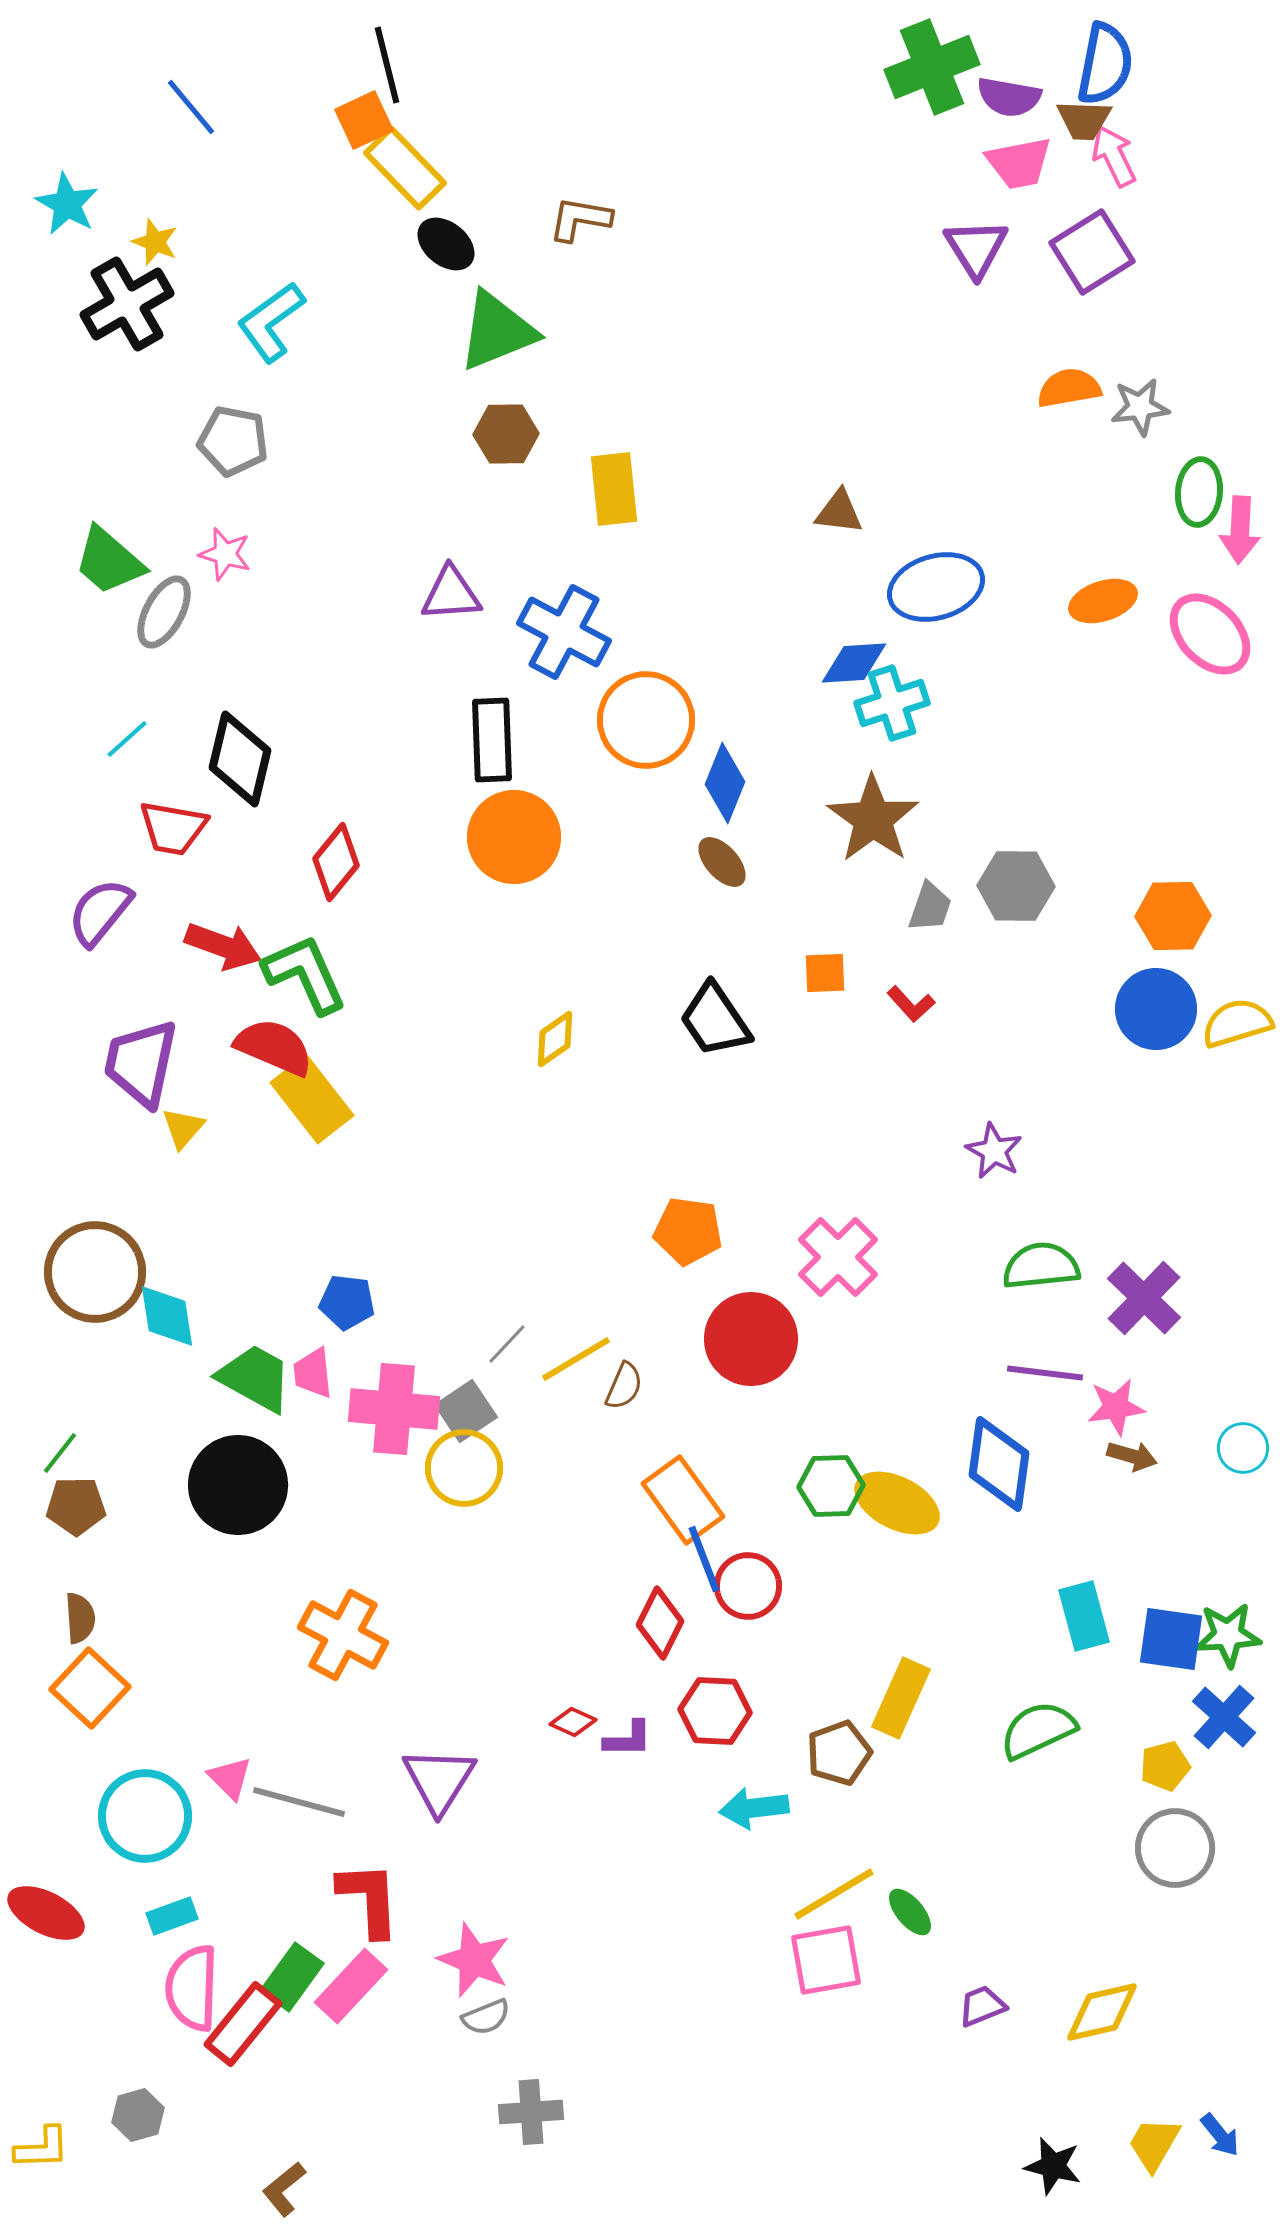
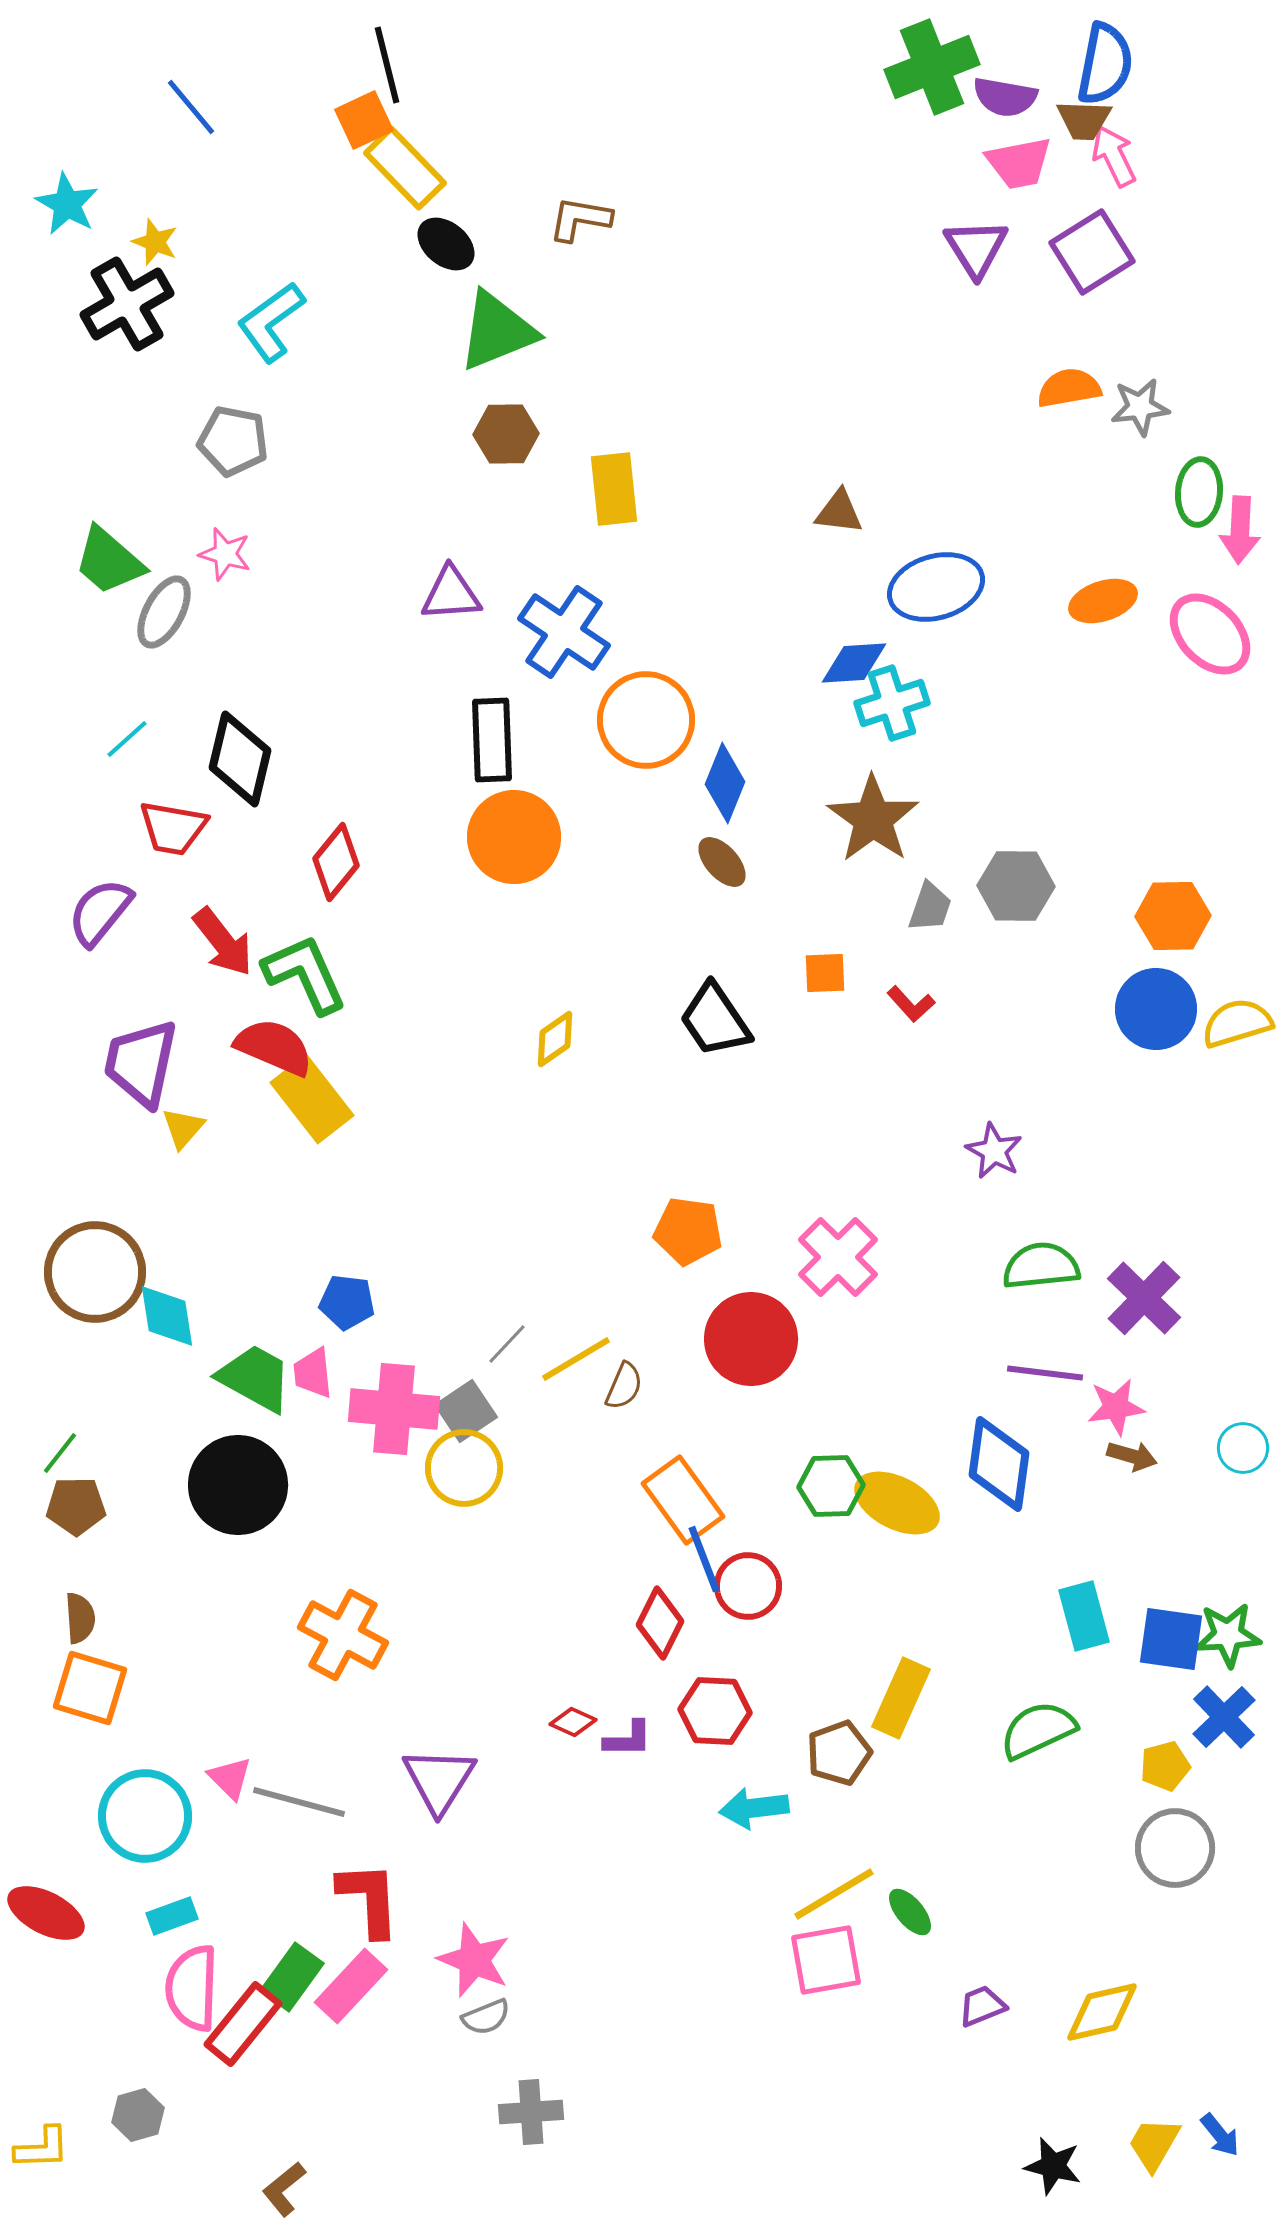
purple semicircle at (1009, 97): moved 4 px left
blue cross at (564, 632): rotated 6 degrees clockwise
red arrow at (223, 946): moved 4 px up; rotated 32 degrees clockwise
orange square at (90, 1688): rotated 26 degrees counterclockwise
blue cross at (1224, 1717): rotated 4 degrees clockwise
